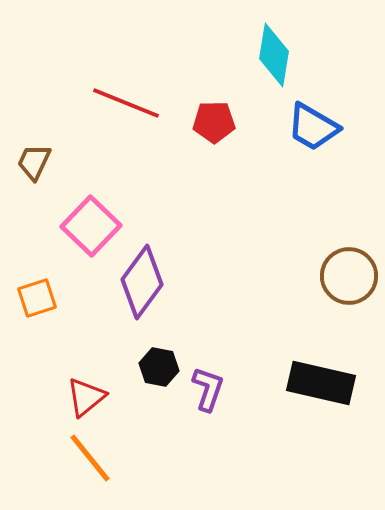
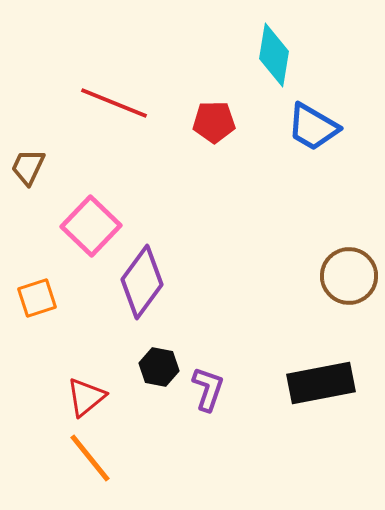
red line: moved 12 px left
brown trapezoid: moved 6 px left, 5 px down
black rectangle: rotated 24 degrees counterclockwise
